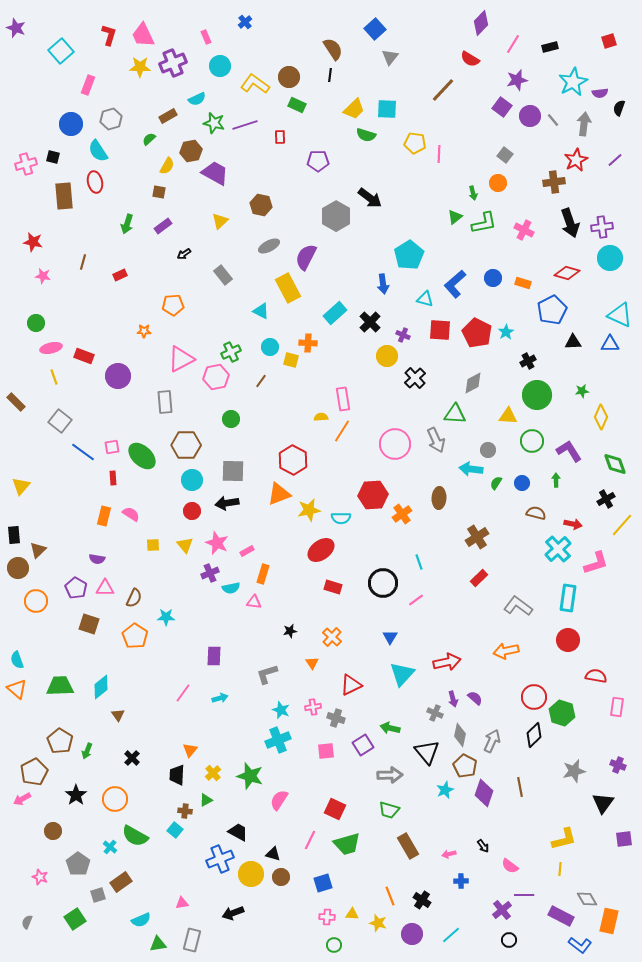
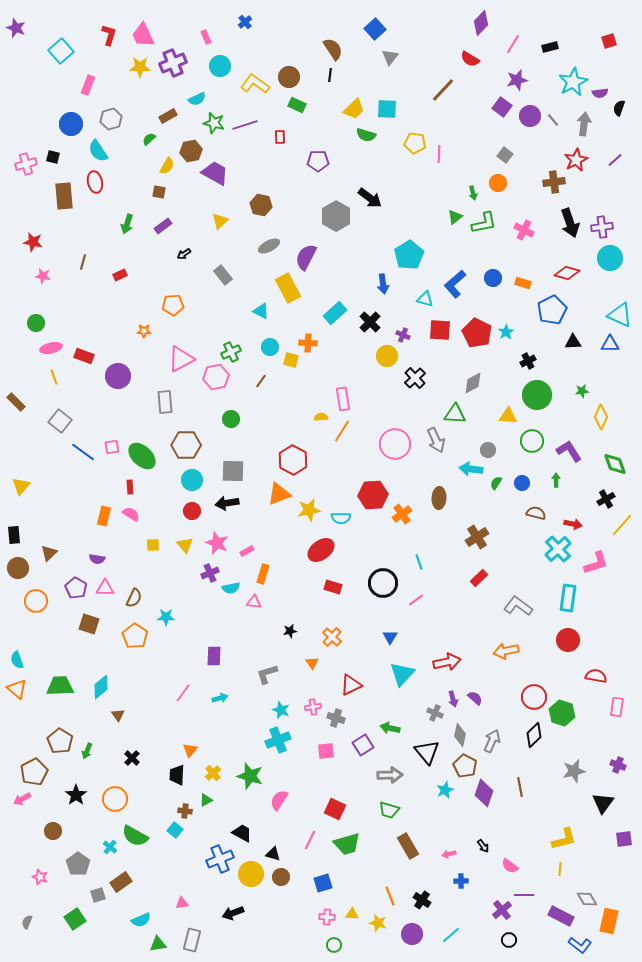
red rectangle at (113, 478): moved 17 px right, 9 px down
brown triangle at (38, 550): moved 11 px right, 3 px down
black trapezoid at (238, 832): moved 4 px right, 1 px down
